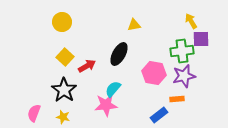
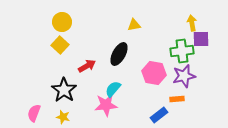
yellow arrow: moved 1 px right, 2 px down; rotated 21 degrees clockwise
yellow square: moved 5 px left, 12 px up
